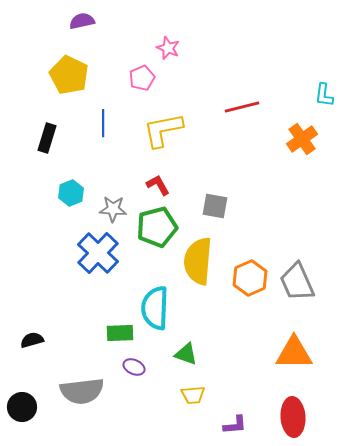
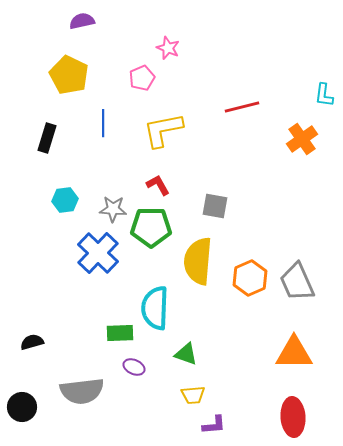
cyan hexagon: moved 6 px left, 7 px down; rotated 15 degrees clockwise
green pentagon: moved 6 px left; rotated 15 degrees clockwise
black semicircle: moved 2 px down
purple L-shape: moved 21 px left
